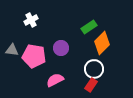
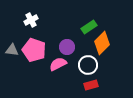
purple circle: moved 6 px right, 1 px up
pink pentagon: moved 6 px up; rotated 10 degrees clockwise
white circle: moved 6 px left, 4 px up
pink semicircle: moved 3 px right, 16 px up
red rectangle: rotated 40 degrees clockwise
